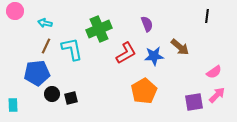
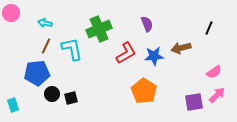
pink circle: moved 4 px left, 2 px down
black line: moved 2 px right, 12 px down; rotated 16 degrees clockwise
brown arrow: moved 1 px right, 1 px down; rotated 126 degrees clockwise
orange pentagon: rotated 10 degrees counterclockwise
cyan rectangle: rotated 16 degrees counterclockwise
